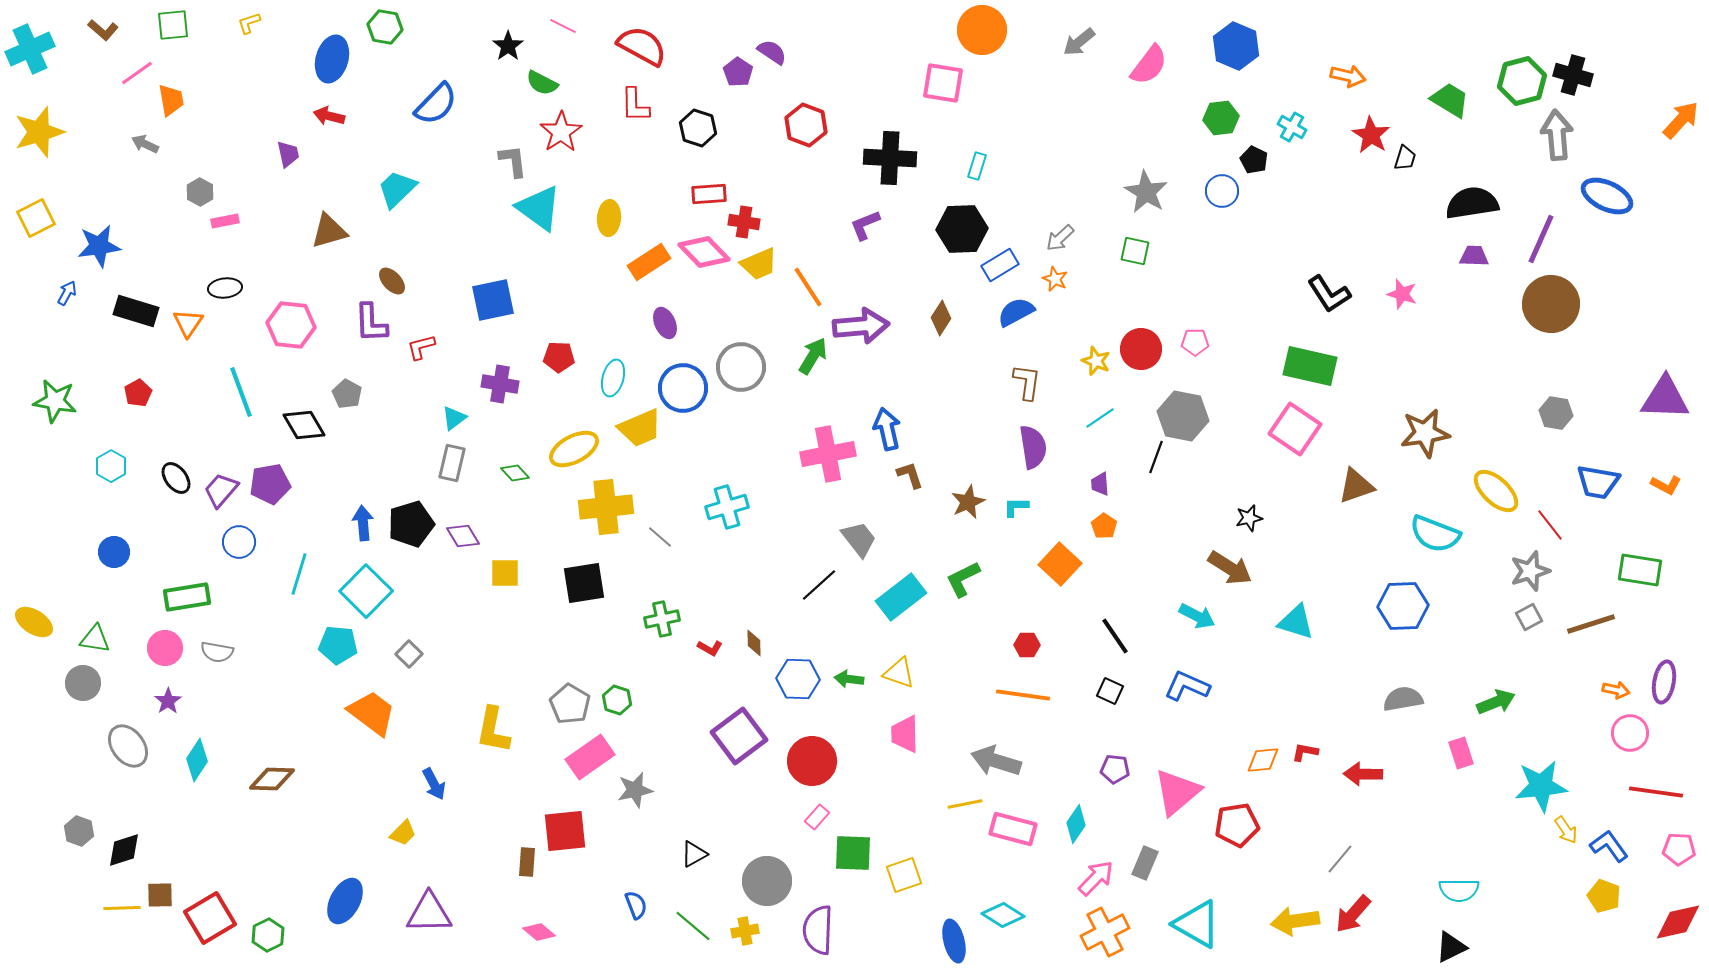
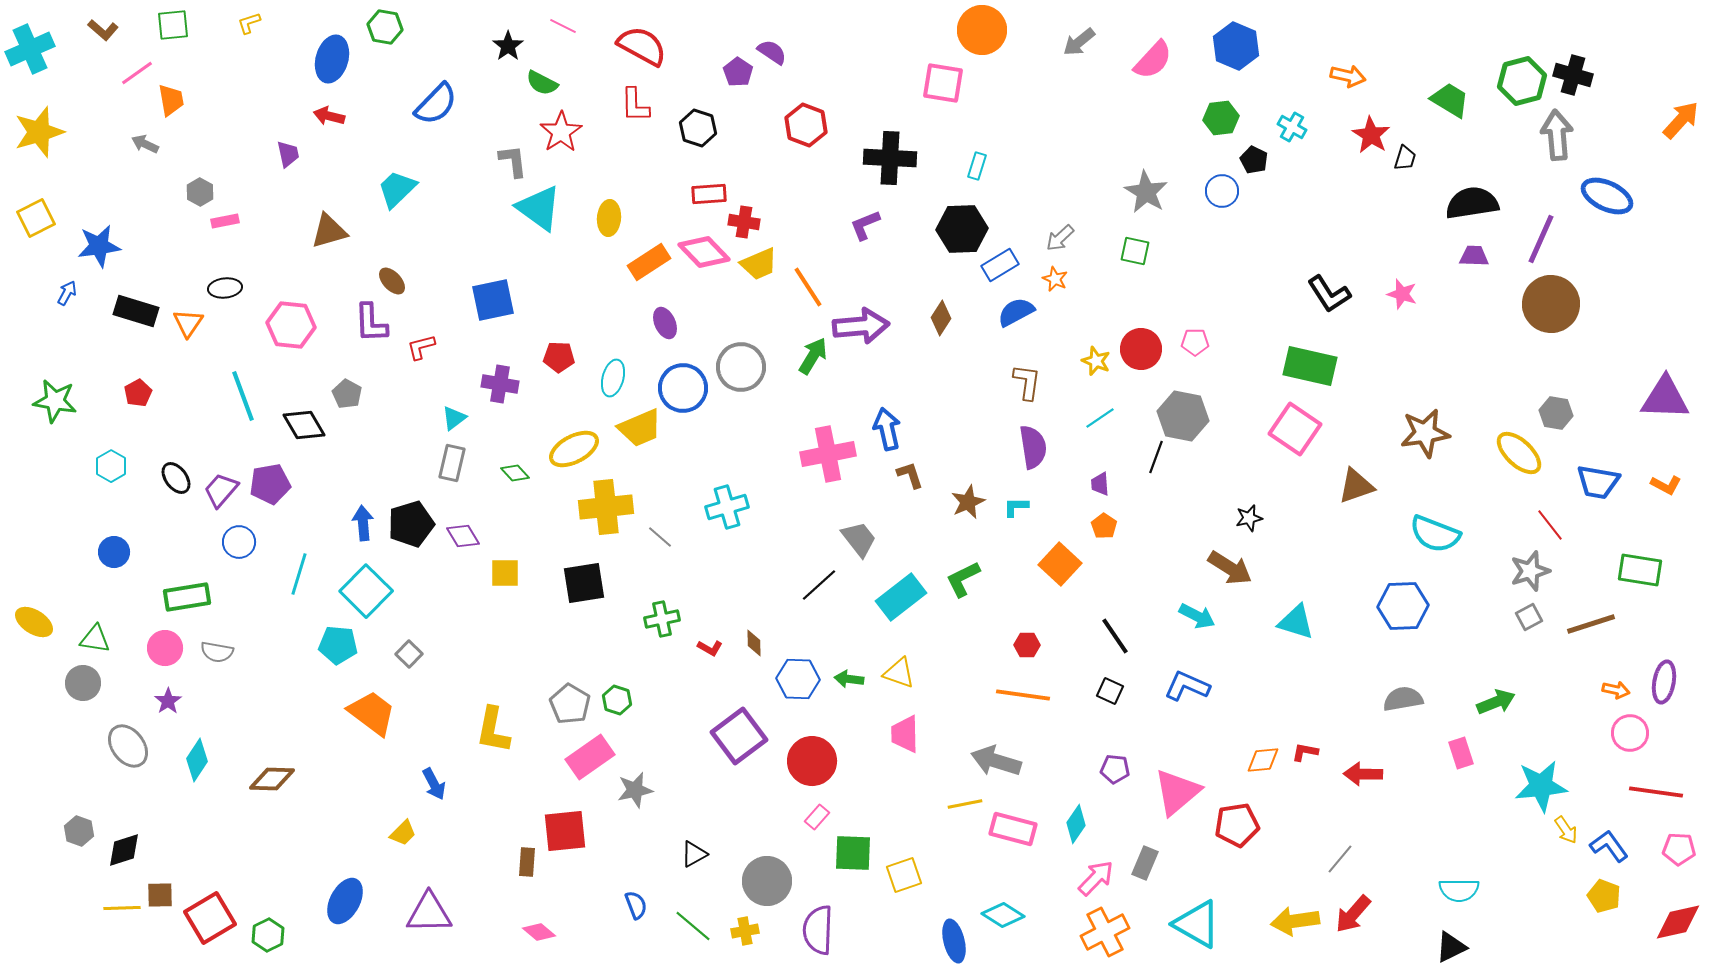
pink semicircle at (1149, 65): moved 4 px right, 5 px up; rotated 6 degrees clockwise
cyan line at (241, 392): moved 2 px right, 4 px down
yellow ellipse at (1496, 491): moved 23 px right, 38 px up
